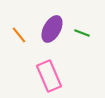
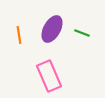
orange line: rotated 30 degrees clockwise
